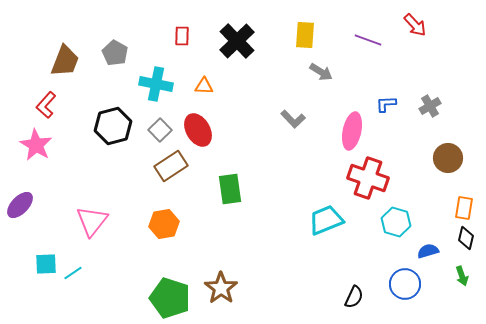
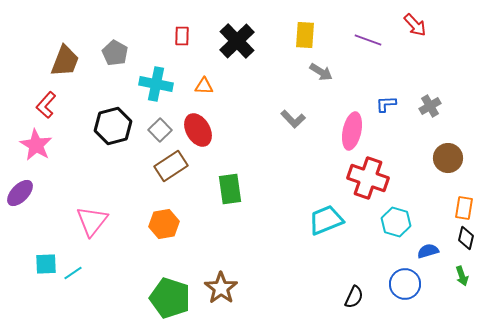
purple ellipse: moved 12 px up
